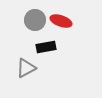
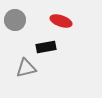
gray circle: moved 20 px left
gray triangle: rotated 15 degrees clockwise
